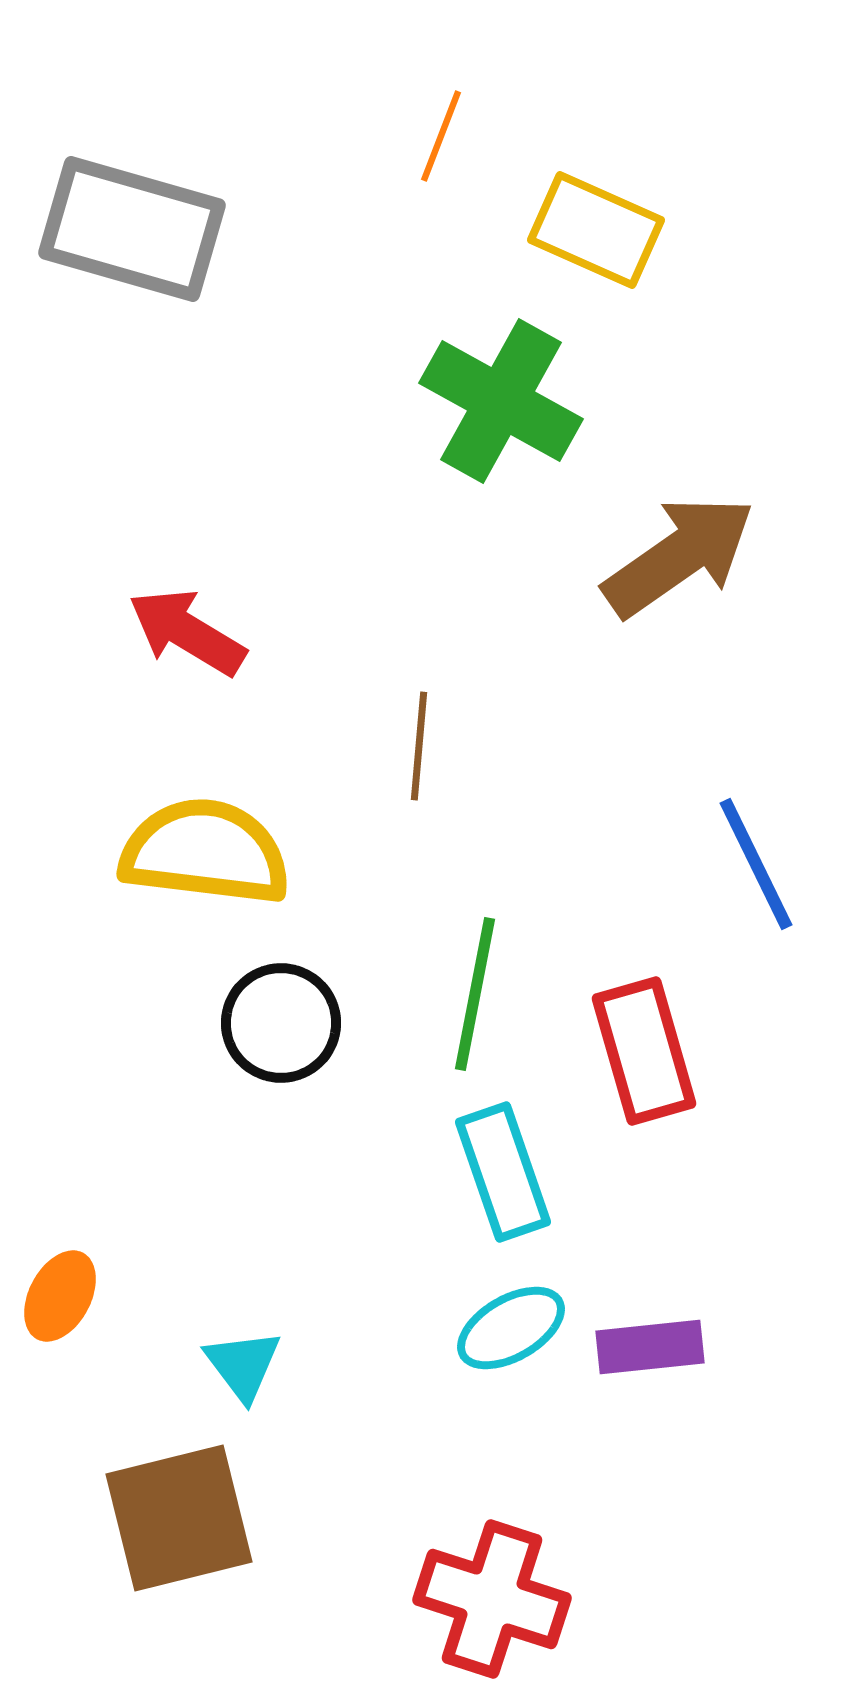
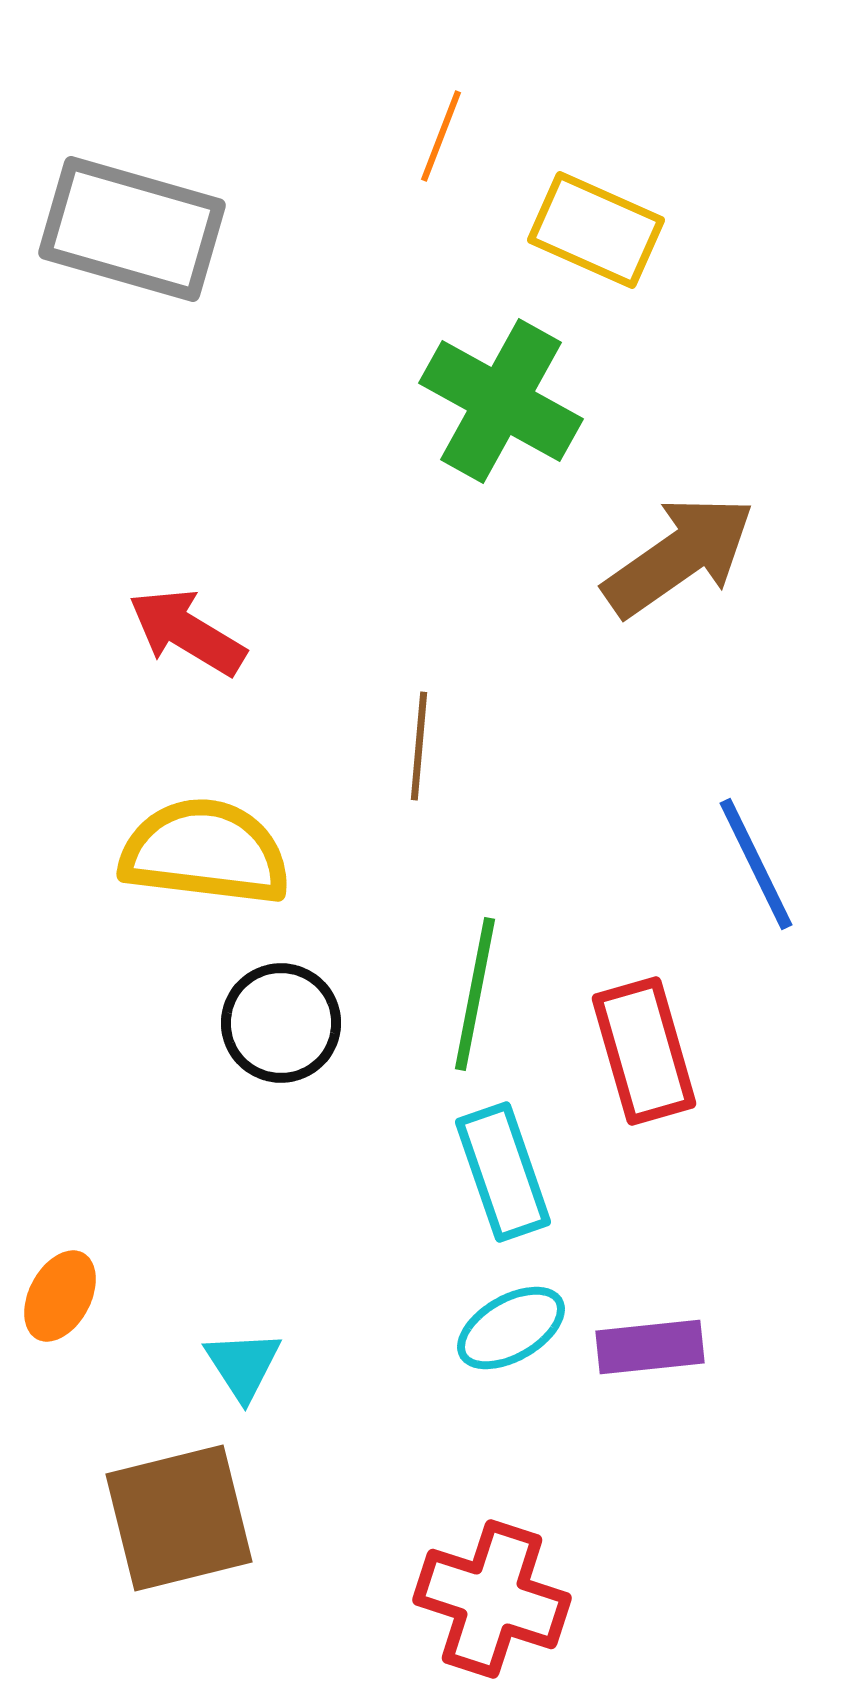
cyan triangle: rotated 4 degrees clockwise
